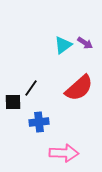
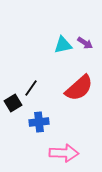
cyan triangle: rotated 24 degrees clockwise
black square: moved 1 px down; rotated 30 degrees counterclockwise
